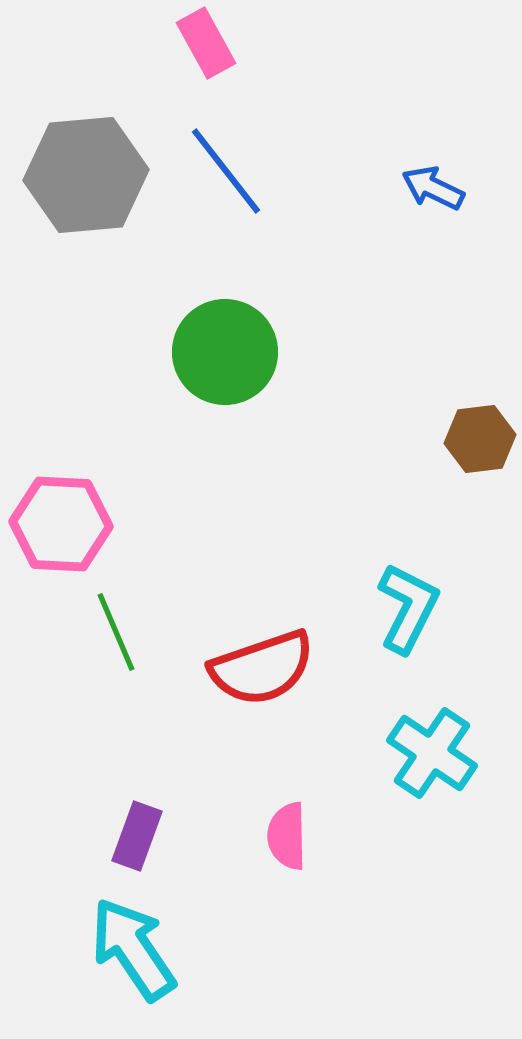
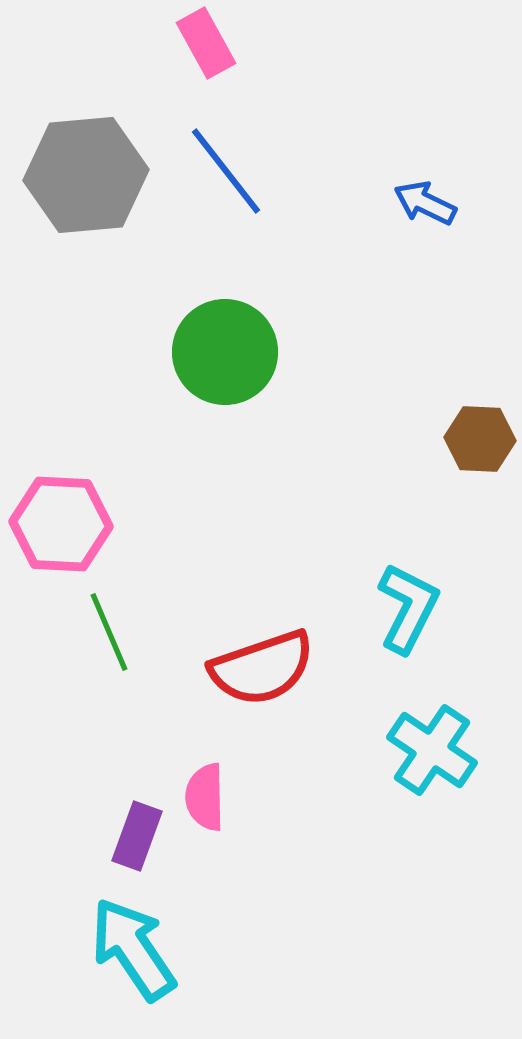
blue arrow: moved 8 px left, 15 px down
brown hexagon: rotated 10 degrees clockwise
green line: moved 7 px left
cyan cross: moved 3 px up
pink semicircle: moved 82 px left, 39 px up
